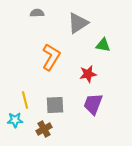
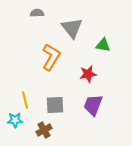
gray triangle: moved 6 px left, 5 px down; rotated 35 degrees counterclockwise
purple trapezoid: moved 1 px down
brown cross: moved 1 px down
